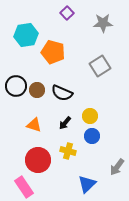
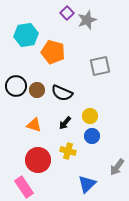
gray star: moved 16 px left, 3 px up; rotated 18 degrees counterclockwise
gray square: rotated 20 degrees clockwise
